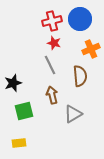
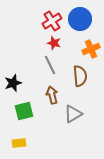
red cross: rotated 18 degrees counterclockwise
